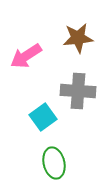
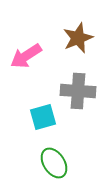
brown star: rotated 16 degrees counterclockwise
cyan square: rotated 20 degrees clockwise
green ellipse: rotated 20 degrees counterclockwise
